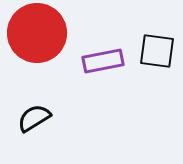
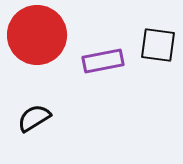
red circle: moved 2 px down
black square: moved 1 px right, 6 px up
